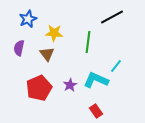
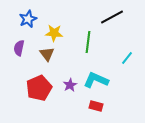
cyan line: moved 11 px right, 8 px up
red rectangle: moved 5 px up; rotated 40 degrees counterclockwise
